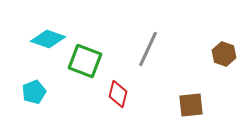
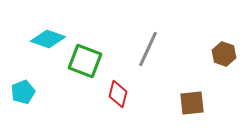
cyan pentagon: moved 11 px left
brown square: moved 1 px right, 2 px up
